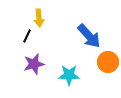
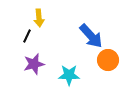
blue arrow: moved 2 px right
orange circle: moved 2 px up
